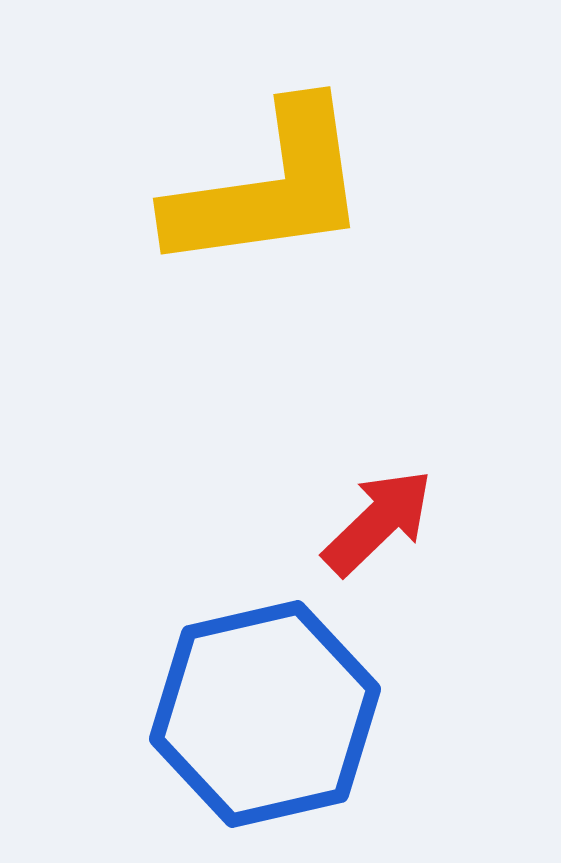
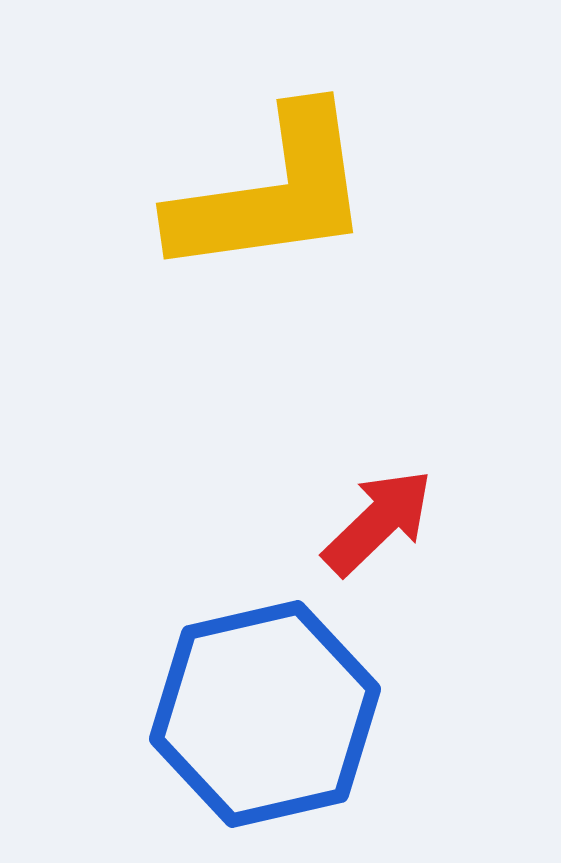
yellow L-shape: moved 3 px right, 5 px down
